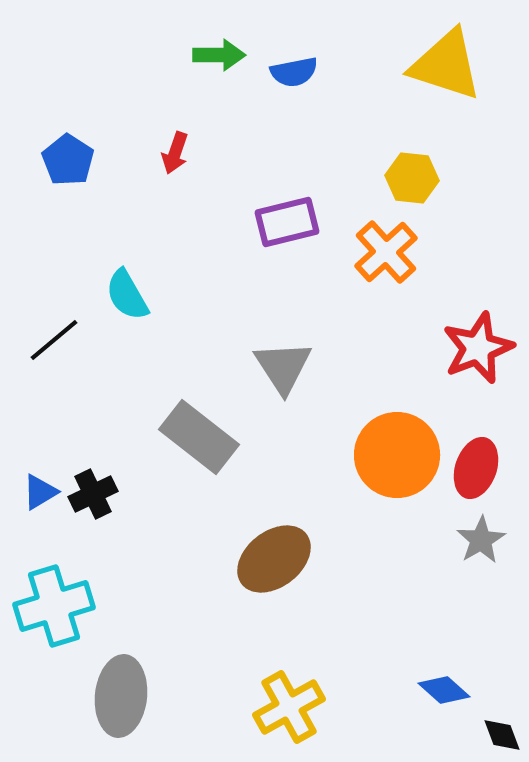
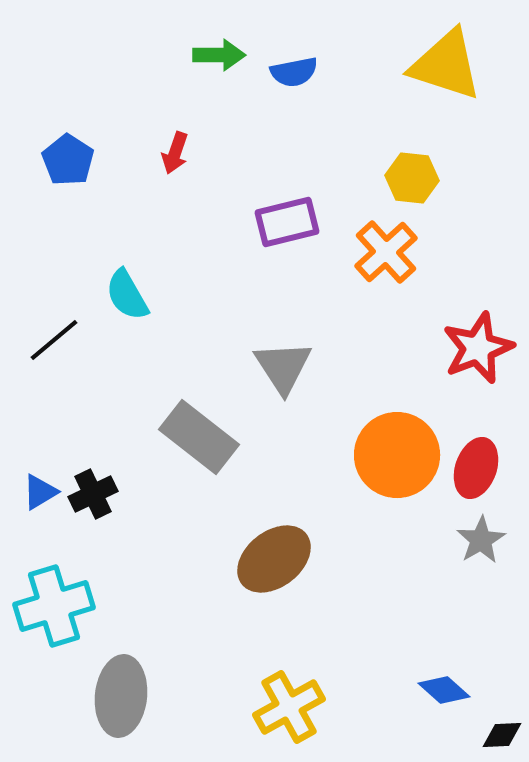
black diamond: rotated 72 degrees counterclockwise
